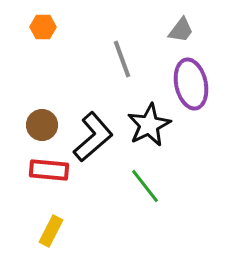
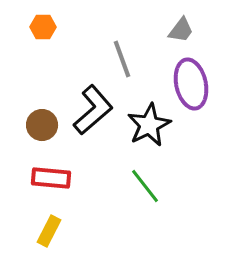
black L-shape: moved 27 px up
red rectangle: moved 2 px right, 8 px down
yellow rectangle: moved 2 px left
